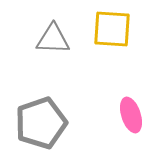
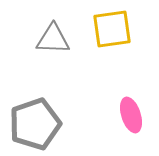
yellow square: rotated 12 degrees counterclockwise
gray pentagon: moved 6 px left, 1 px down
